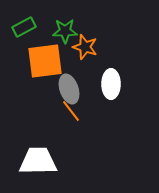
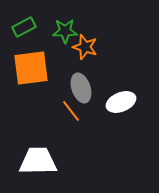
orange square: moved 14 px left, 7 px down
white ellipse: moved 10 px right, 18 px down; rotated 68 degrees clockwise
gray ellipse: moved 12 px right, 1 px up
